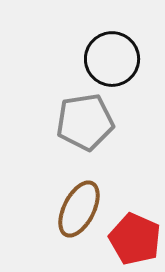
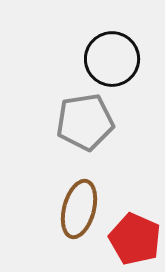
brown ellipse: rotated 12 degrees counterclockwise
